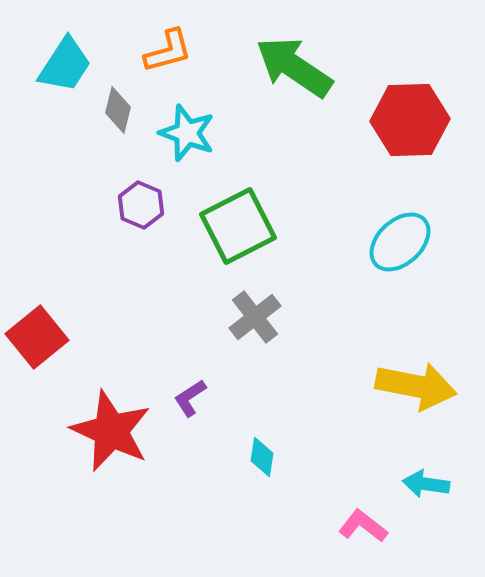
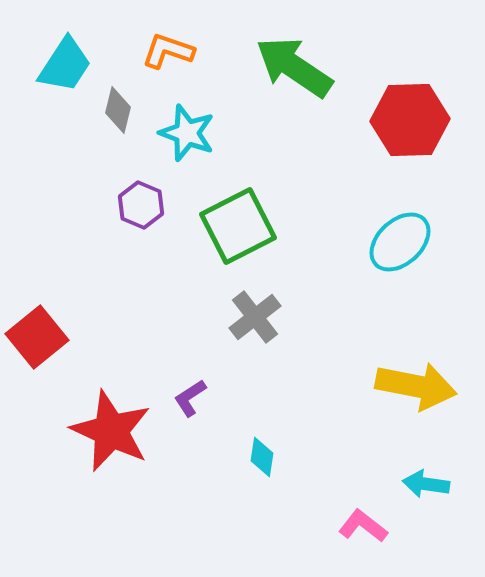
orange L-shape: rotated 146 degrees counterclockwise
